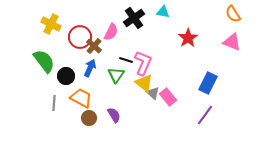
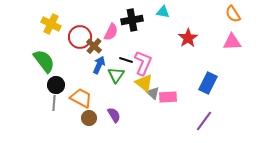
black cross: moved 2 px left, 2 px down; rotated 25 degrees clockwise
pink triangle: rotated 24 degrees counterclockwise
blue arrow: moved 9 px right, 3 px up
black circle: moved 10 px left, 9 px down
pink rectangle: rotated 54 degrees counterclockwise
purple line: moved 1 px left, 6 px down
